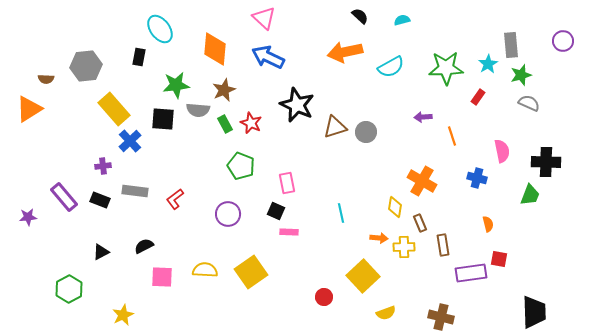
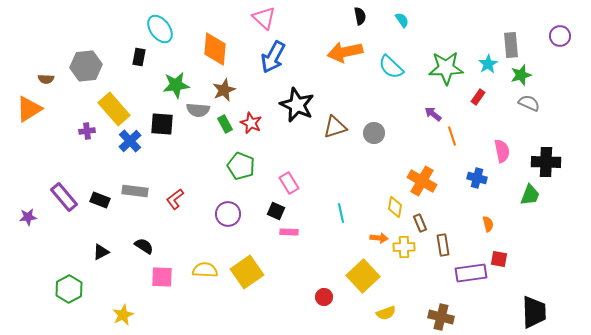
black semicircle at (360, 16): rotated 36 degrees clockwise
cyan semicircle at (402, 20): rotated 70 degrees clockwise
purple circle at (563, 41): moved 3 px left, 5 px up
blue arrow at (268, 57): moved 5 px right; rotated 88 degrees counterclockwise
cyan semicircle at (391, 67): rotated 72 degrees clockwise
purple arrow at (423, 117): moved 10 px right, 3 px up; rotated 42 degrees clockwise
black square at (163, 119): moved 1 px left, 5 px down
gray circle at (366, 132): moved 8 px right, 1 px down
purple cross at (103, 166): moved 16 px left, 35 px up
pink rectangle at (287, 183): moved 2 px right; rotated 20 degrees counterclockwise
black semicircle at (144, 246): rotated 60 degrees clockwise
yellow square at (251, 272): moved 4 px left
